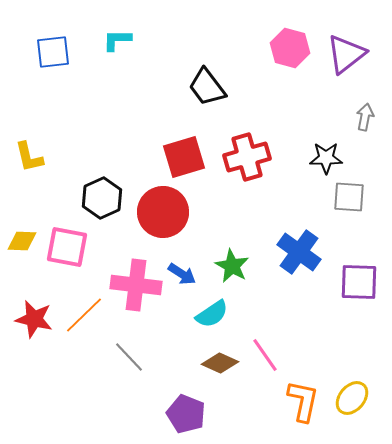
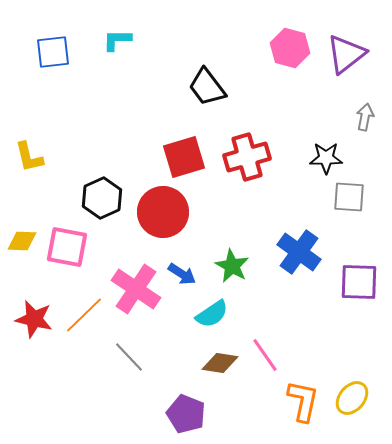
pink cross: moved 4 px down; rotated 27 degrees clockwise
brown diamond: rotated 15 degrees counterclockwise
